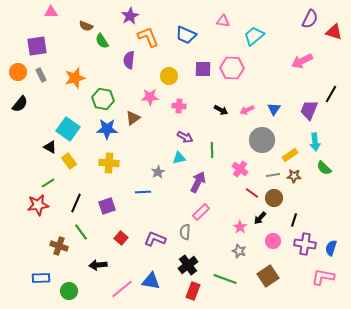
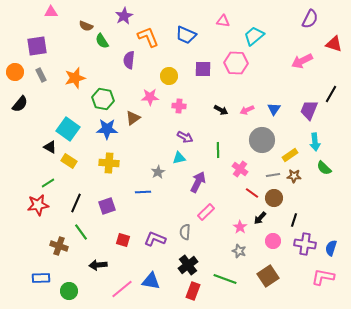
purple star at (130, 16): moved 6 px left
red triangle at (334, 32): moved 12 px down
pink hexagon at (232, 68): moved 4 px right, 5 px up
orange circle at (18, 72): moved 3 px left
green line at (212, 150): moved 6 px right
yellow rectangle at (69, 161): rotated 21 degrees counterclockwise
pink rectangle at (201, 212): moved 5 px right
red square at (121, 238): moved 2 px right, 2 px down; rotated 24 degrees counterclockwise
